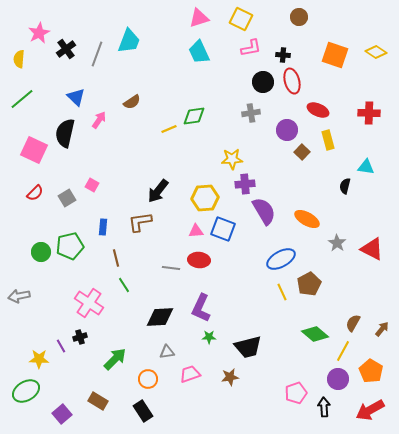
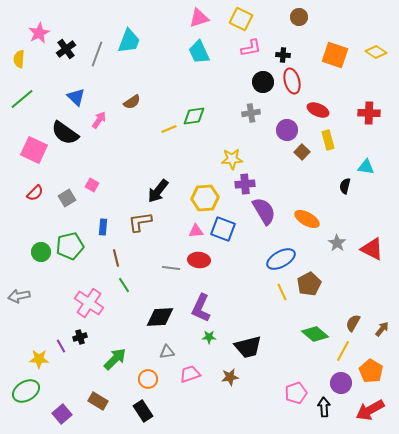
black semicircle at (65, 133): rotated 68 degrees counterclockwise
purple circle at (338, 379): moved 3 px right, 4 px down
